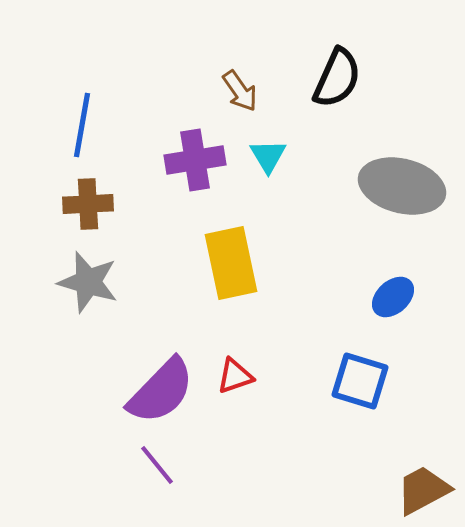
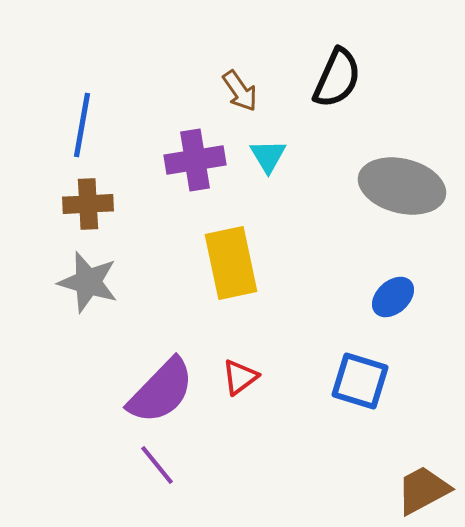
red triangle: moved 5 px right, 1 px down; rotated 18 degrees counterclockwise
